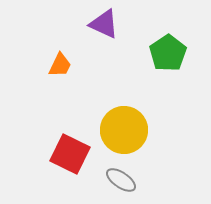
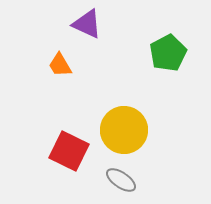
purple triangle: moved 17 px left
green pentagon: rotated 6 degrees clockwise
orange trapezoid: rotated 124 degrees clockwise
red square: moved 1 px left, 3 px up
